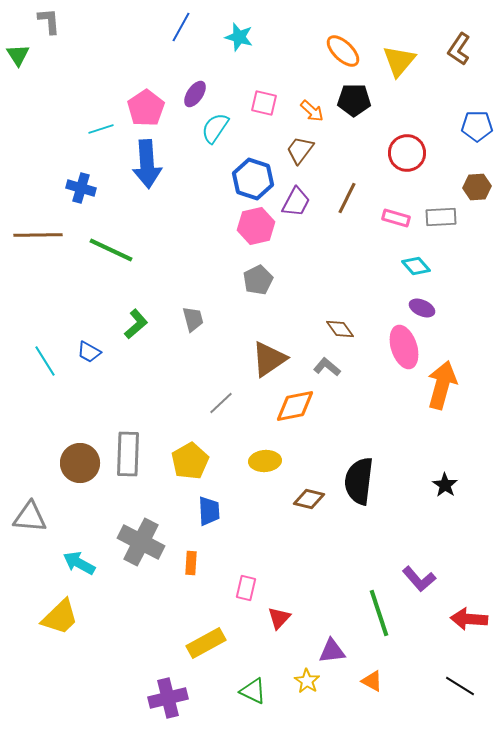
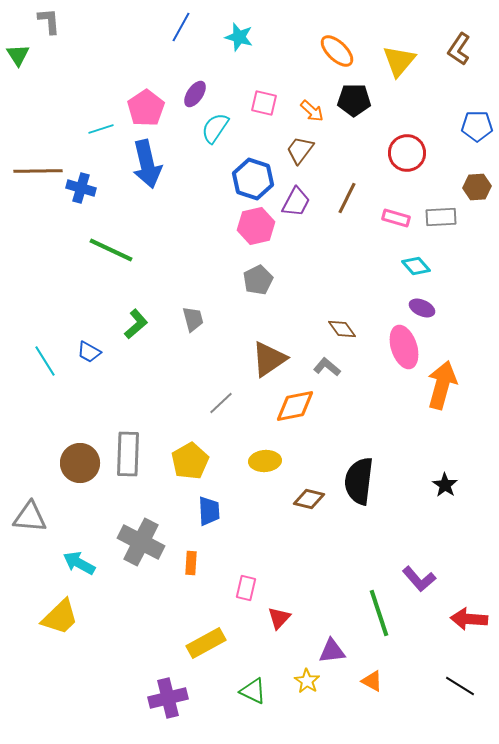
orange ellipse at (343, 51): moved 6 px left
blue arrow at (147, 164): rotated 9 degrees counterclockwise
brown line at (38, 235): moved 64 px up
brown diamond at (340, 329): moved 2 px right
